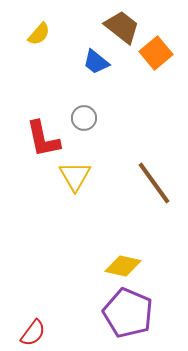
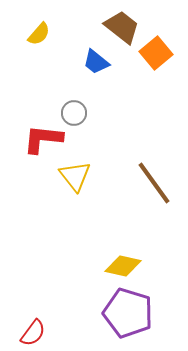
gray circle: moved 10 px left, 5 px up
red L-shape: rotated 108 degrees clockwise
yellow triangle: rotated 8 degrees counterclockwise
purple pentagon: rotated 6 degrees counterclockwise
